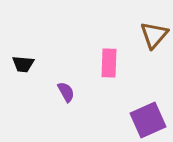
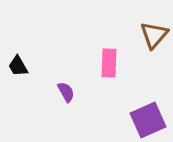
black trapezoid: moved 5 px left, 2 px down; rotated 55 degrees clockwise
